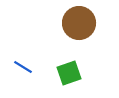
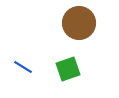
green square: moved 1 px left, 4 px up
